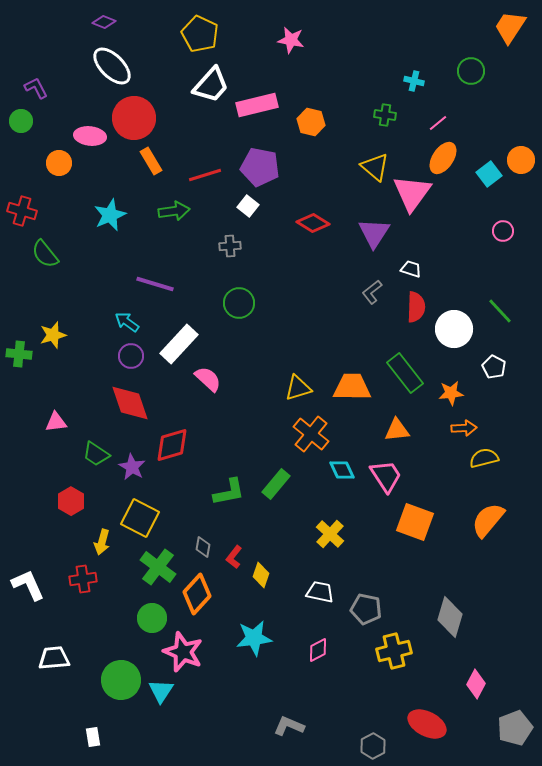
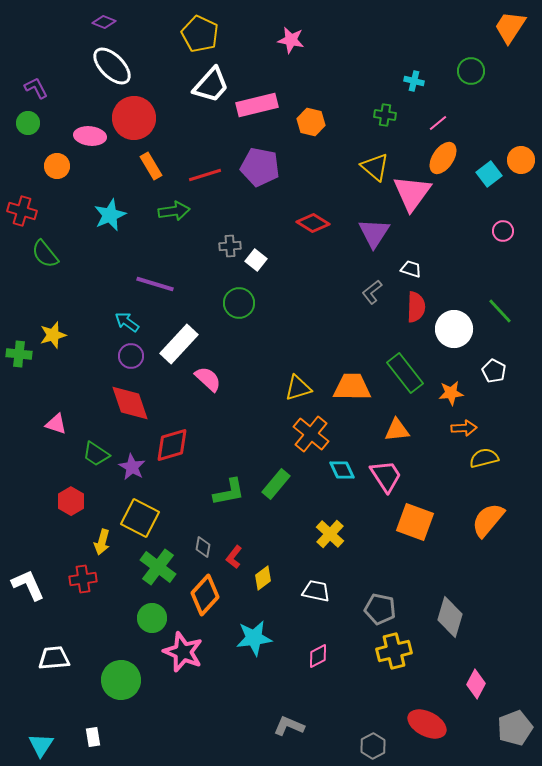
green circle at (21, 121): moved 7 px right, 2 px down
orange rectangle at (151, 161): moved 5 px down
orange circle at (59, 163): moved 2 px left, 3 px down
white square at (248, 206): moved 8 px right, 54 px down
white pentagon at (494, 367): moved 4 px down
pink triangle at (56, 422): moved 2 px down; rotated 25 degrees clockwise
yellow diamond at (261, 575): moved 2 px right, 3 px down; rotated 35 degrees clockwise
white trapezoid at (320, 592): moved 4 px left, 1 px up
orange diamond at (197, 594): moved 8 px right, 1 px down
gray pentagon at (366, 609): moved 14 px right
pink diamond at (318, 650): moved 6 px down
cyan triangle at (161, 691): moved 120 px left, 54 px down
